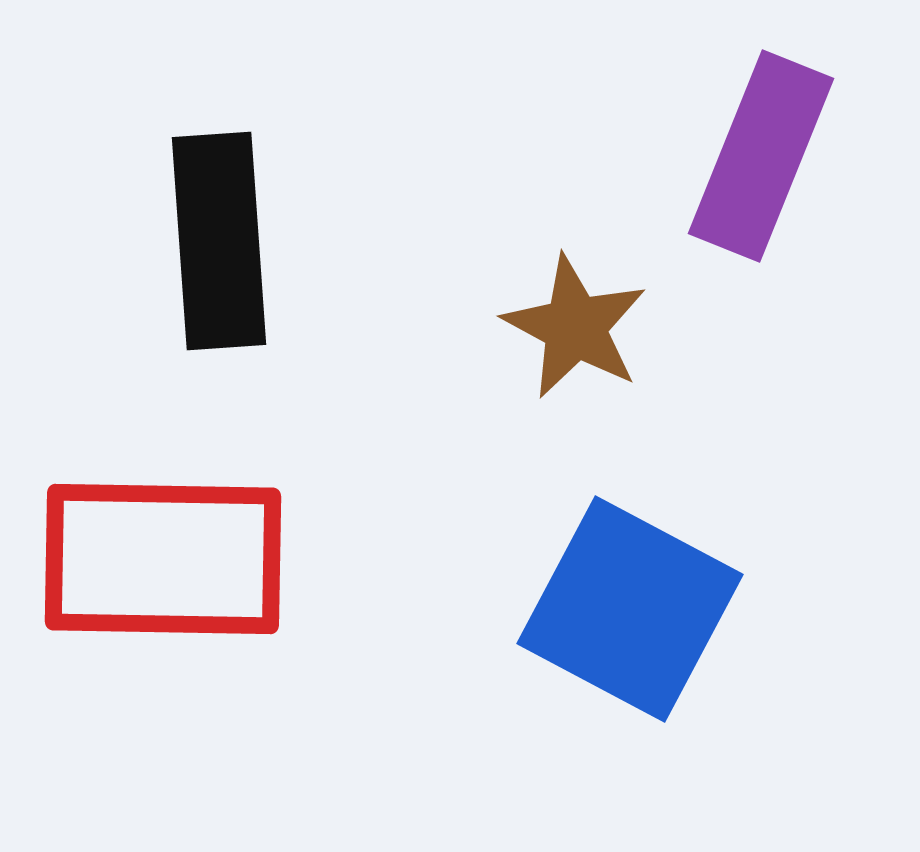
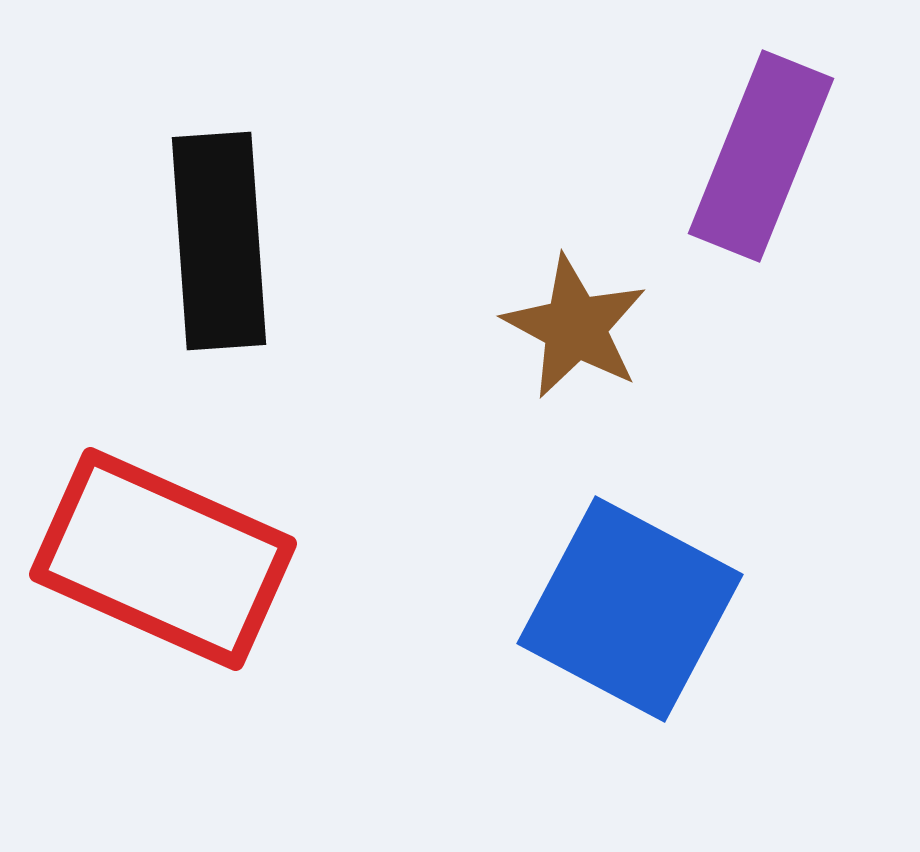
red rectangle: rotated 23 degrees clockwise
